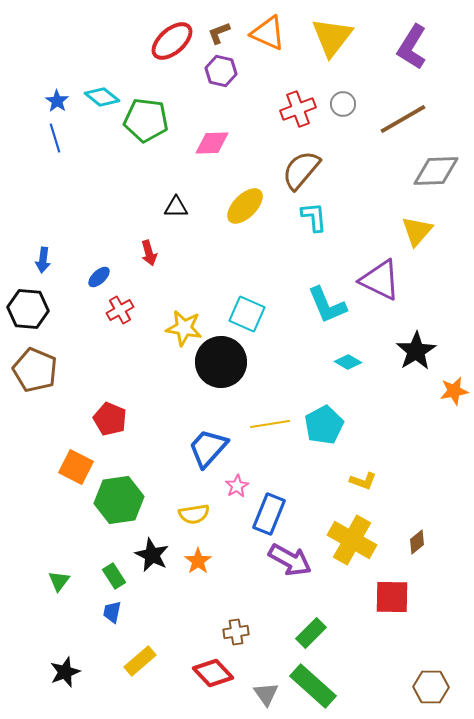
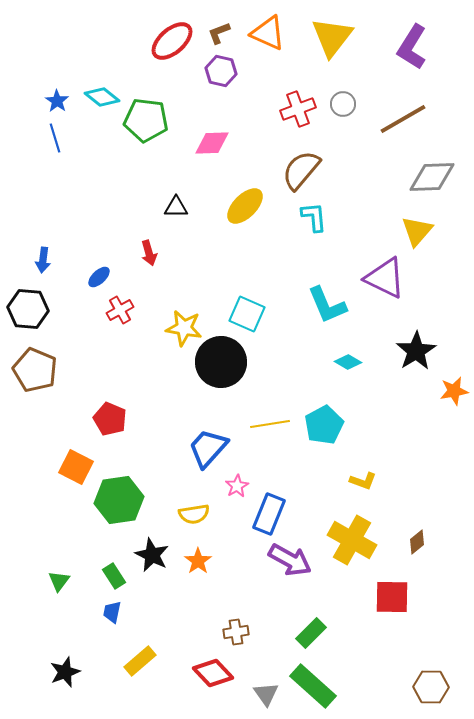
gray diamond at (436, 171): moved 4 px left, 6 px down
purple triangle at (380, 280): moved 5 px right, 2 px up
